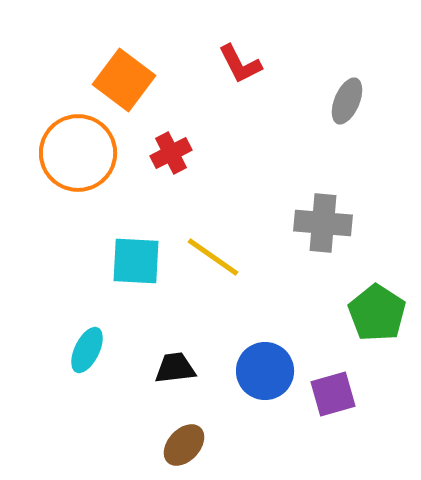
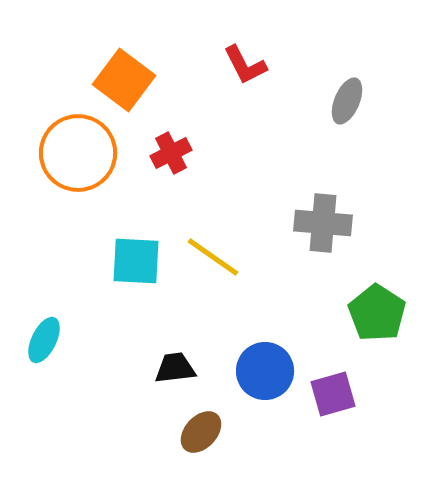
red L-shape: moved 5 px right, 1 px down
cyan ellipse: moved 43 px left, 10 px up
brown ellipse: moved 17 px right, 13 px up
